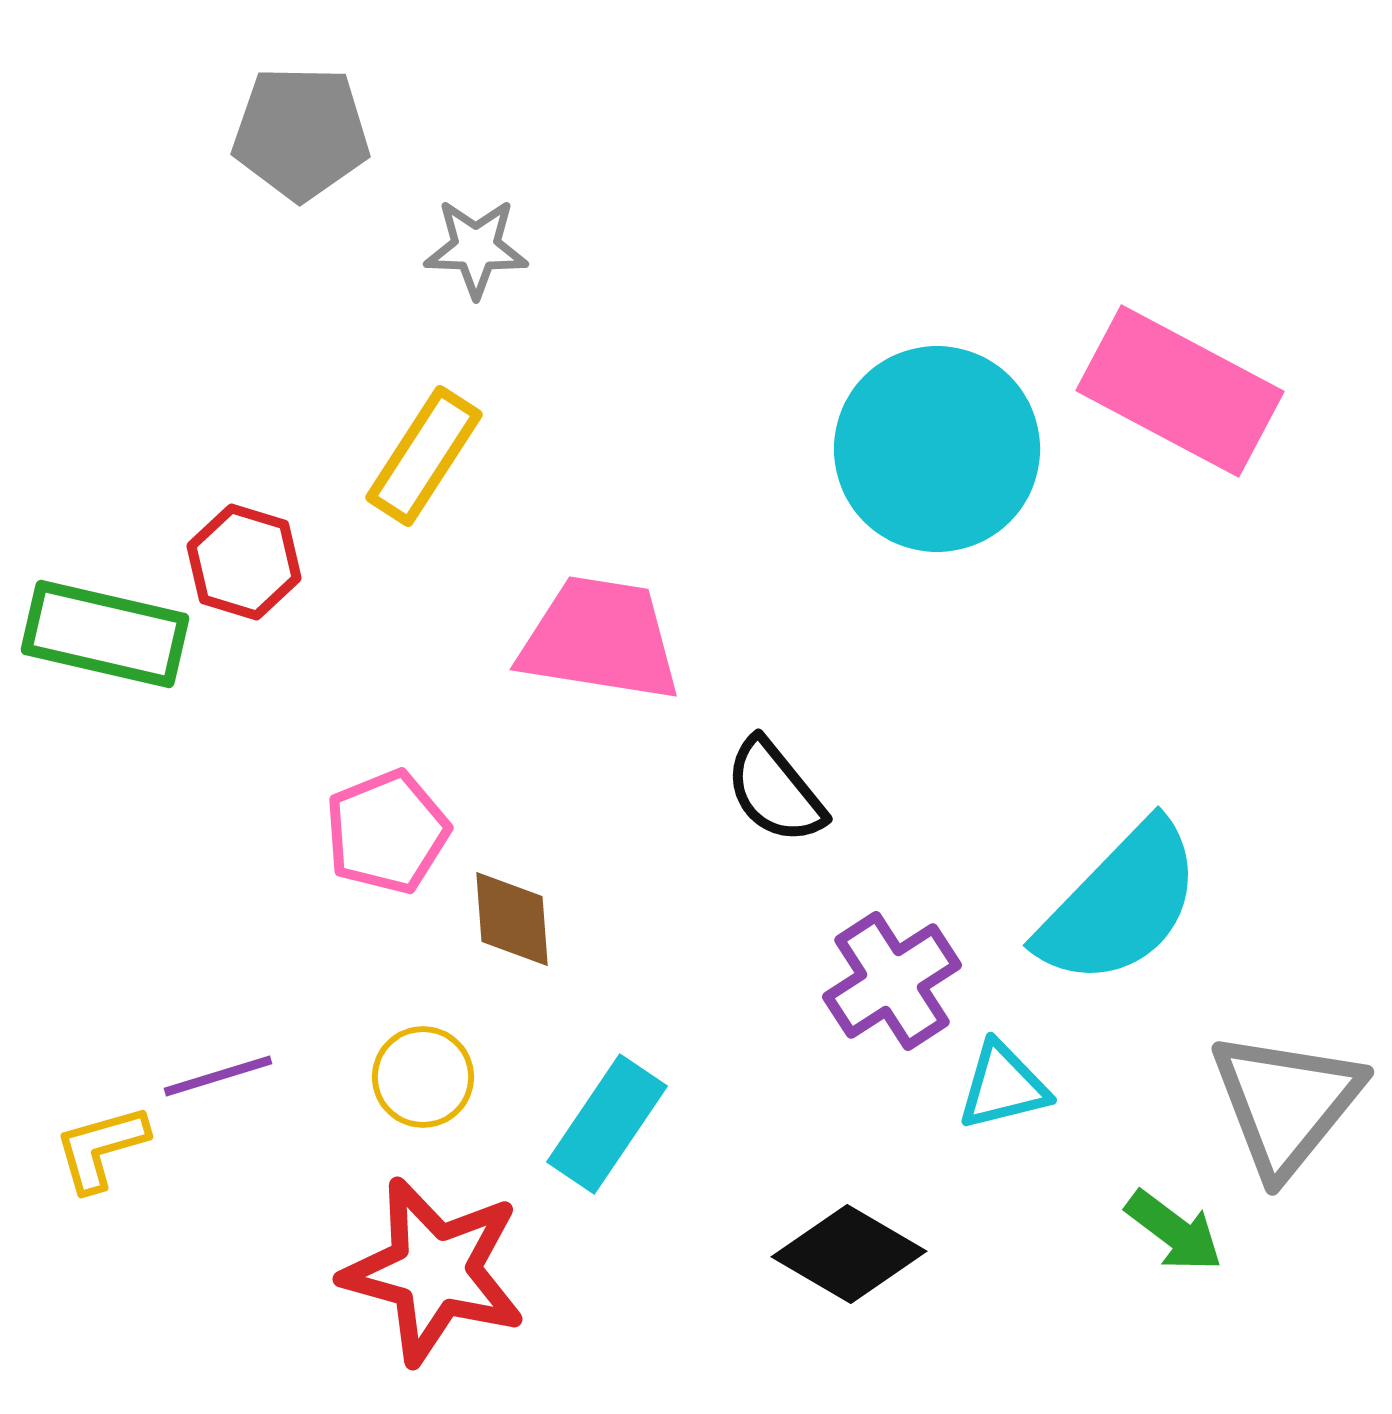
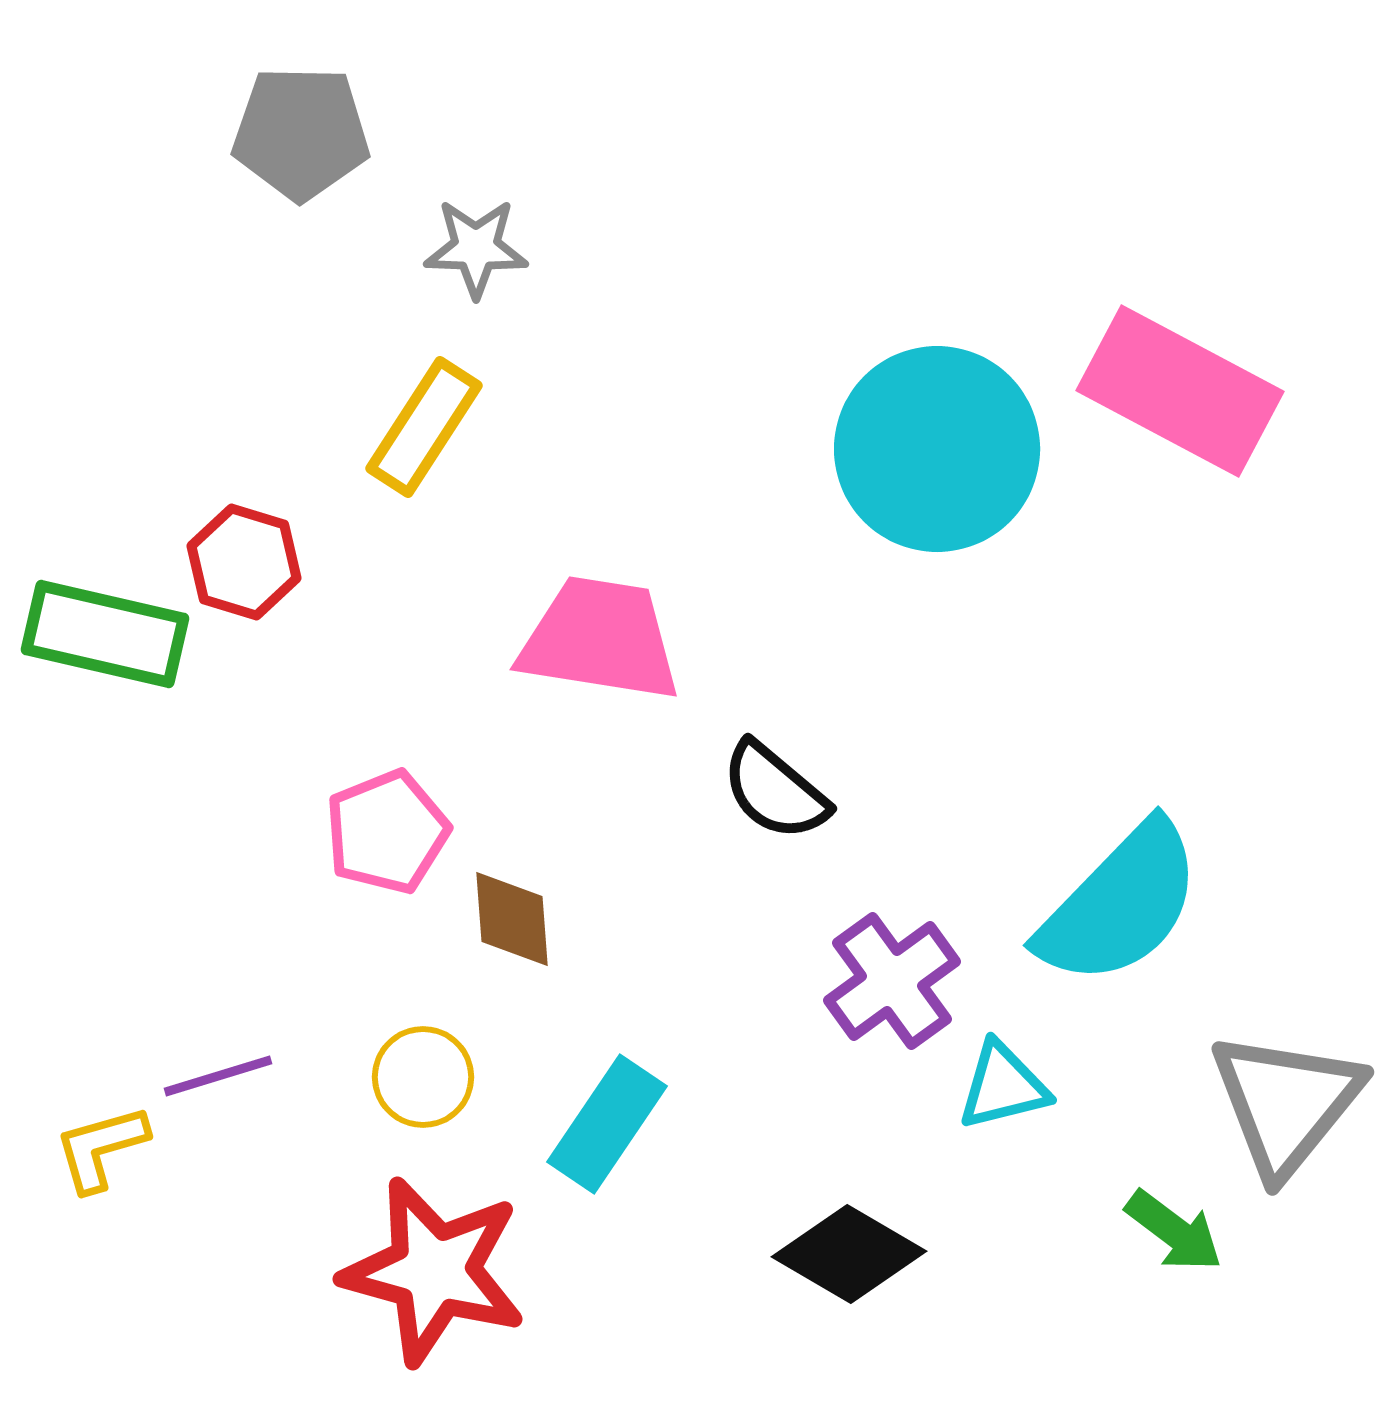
yellow rectangle: moved 29 px up
black semicircle: rotated 11 degrees counterclockwise
purple cross: rotated 3 degrees counterclockwise
